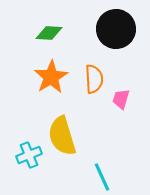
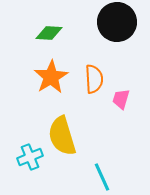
black circle: moved 1 px right, 7 px up
cyan cross: moved 1 px right, 2 px down
